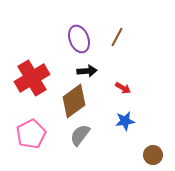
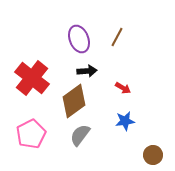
red cross: rotated 20 degrees counterclockwise
